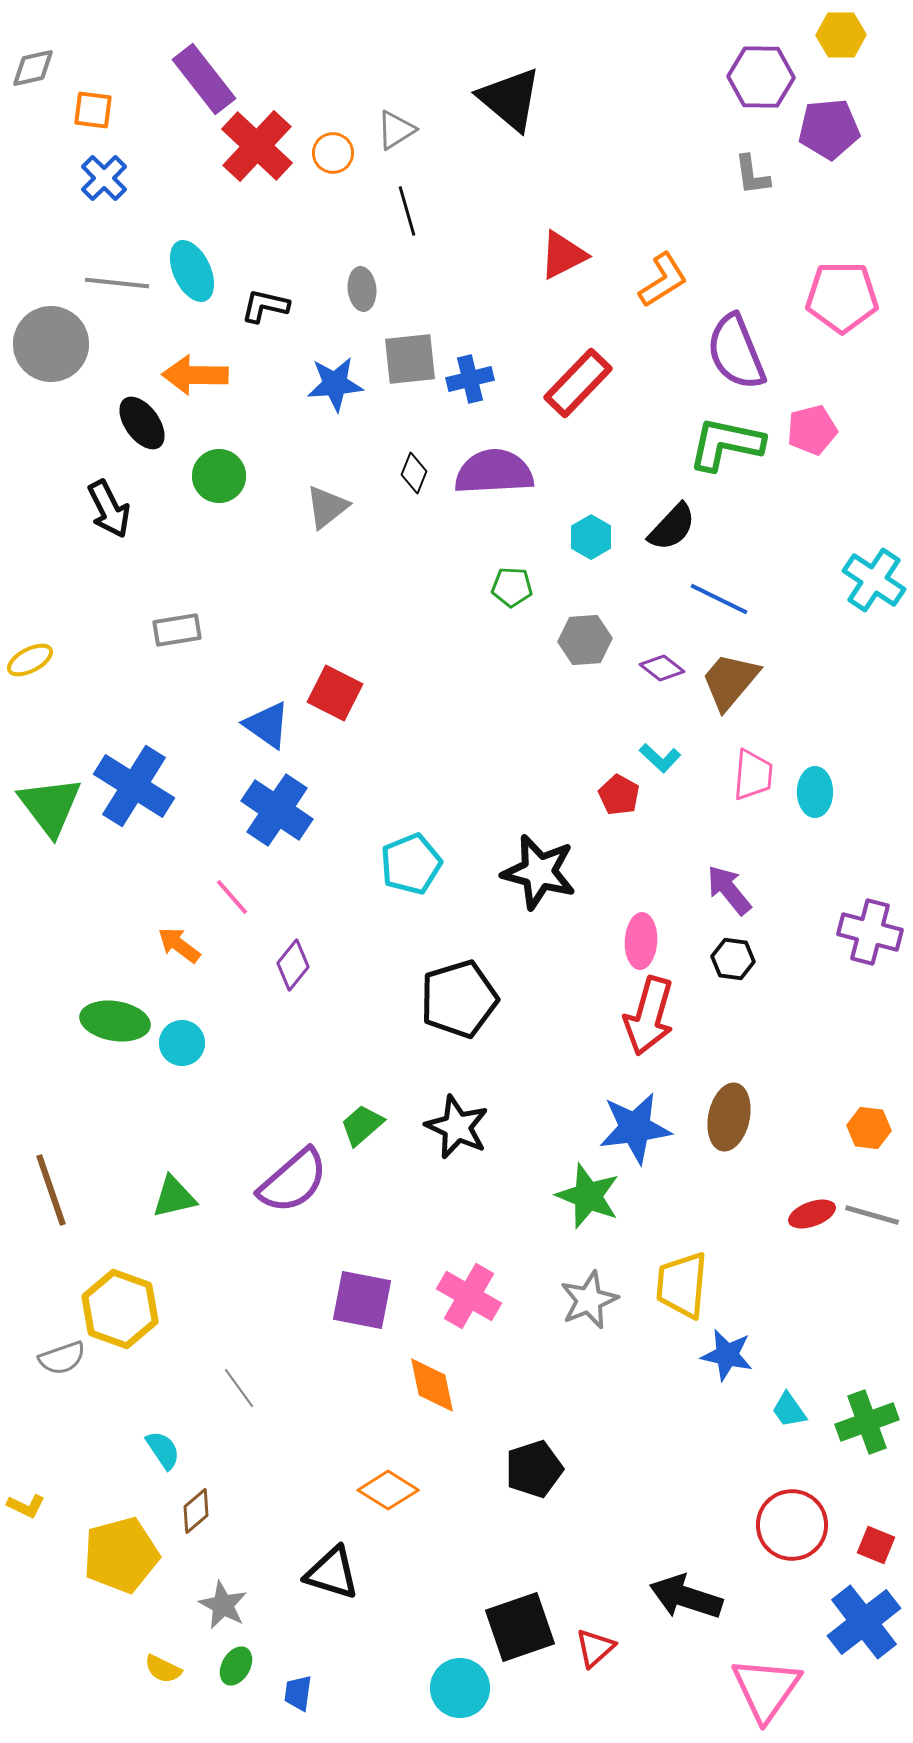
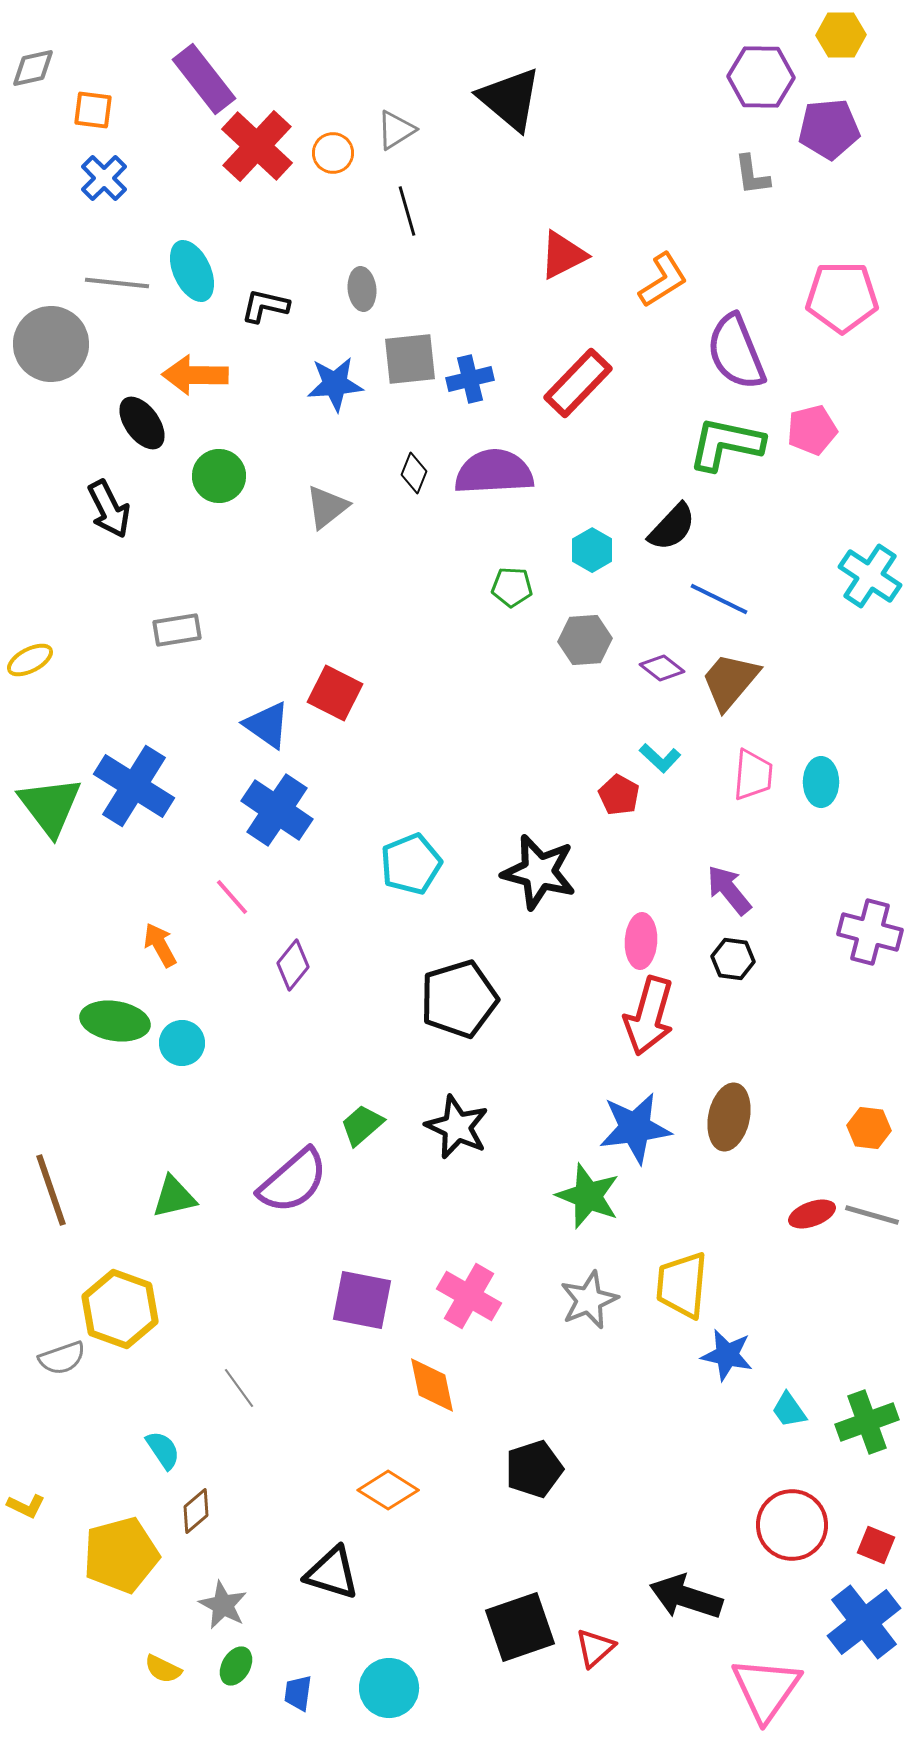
cyan hexagon at (591, 537): moved 1 px right, 13 px down
cyan cross at (874, 580): moved 4 px left, 4 px up
cyan ellipse at (815, 792): moved 6 px right, 10 px up
orange arrow at (179, 945): moved 19 px left; rotated 24 degrees clockwise
cyan circle at (460, 1688): moved 71 px left
